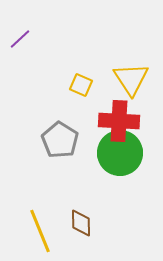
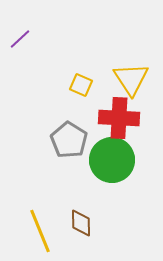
red cross: moved 3 px up
gray pentagon: moved 9 px right
green circle: moved 8 px left, 7 px down
